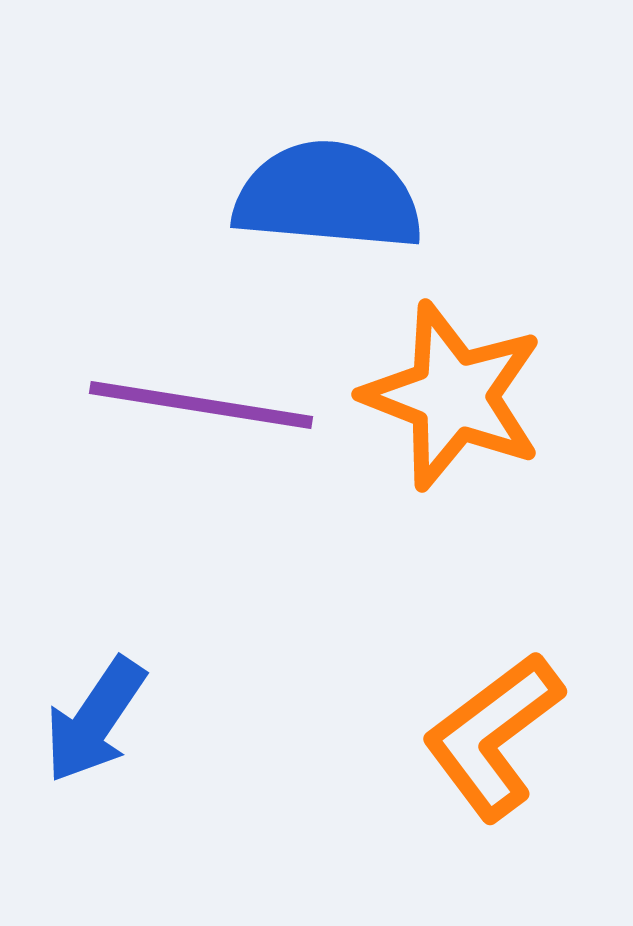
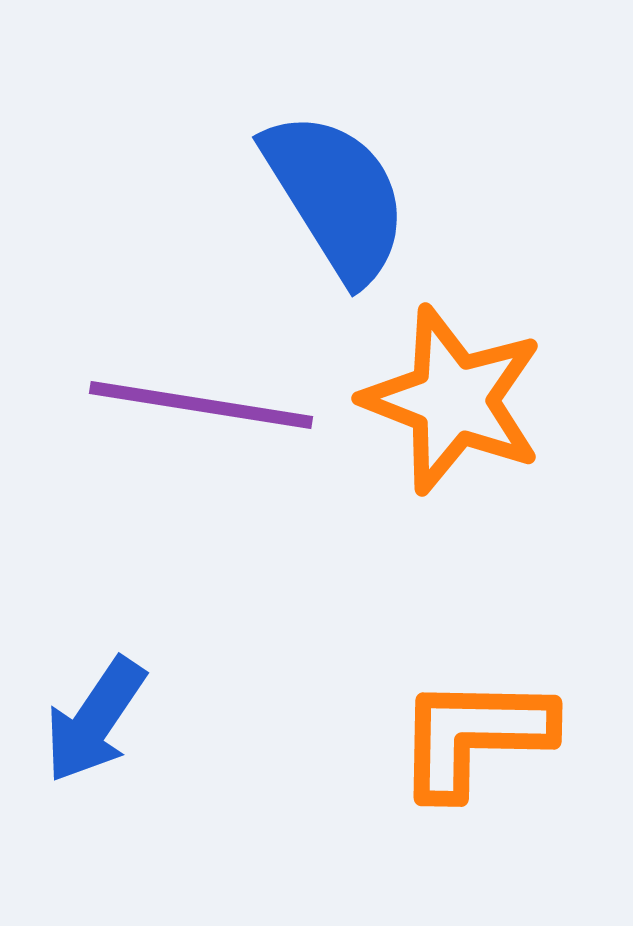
blue semicircle: moved 8 px right; rotated 53 degrees clockwise
orange star: moved 4 px down
orange L-shape: moved 19 px left; rotated 38 degrees clockwise
